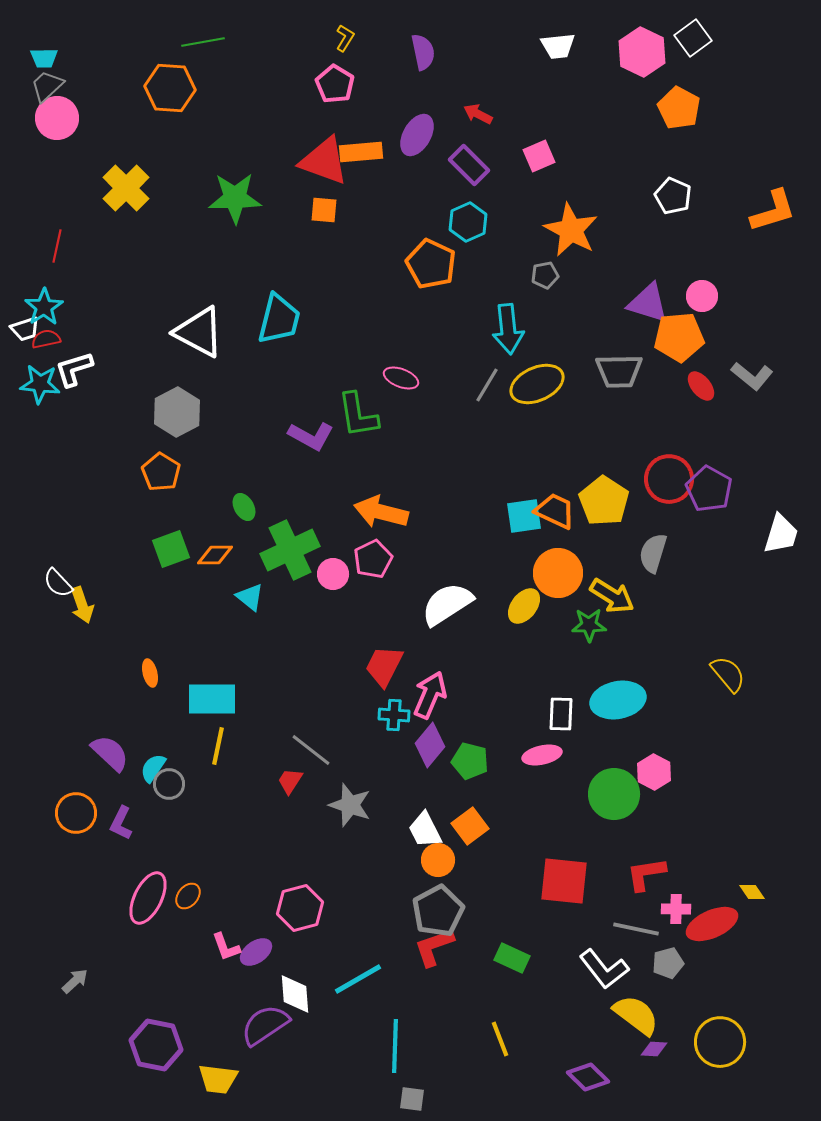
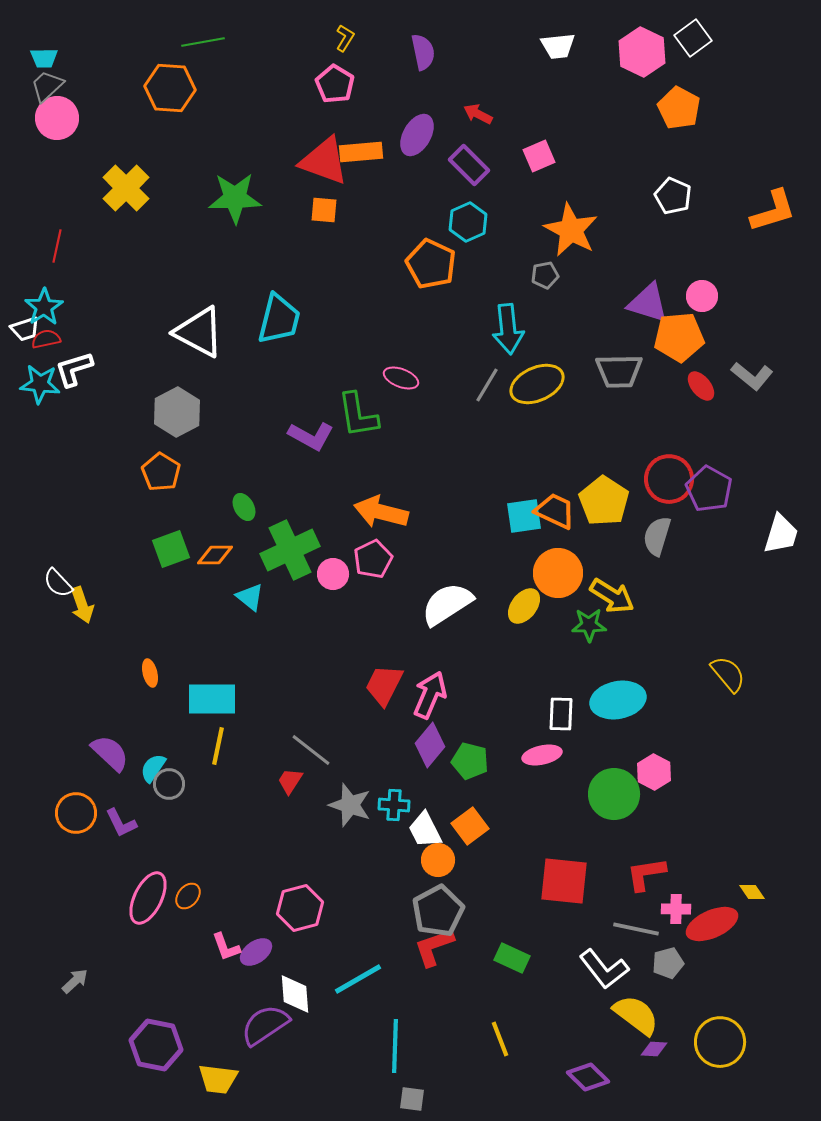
gray semicircle at (653, 553): moved 4 px right, 17 px up
red trapezoid at (384, 666): moved 19 px down
cyan cross at (394, 715): moved 90 px down
purple L-shape at (121, 823): rotated 52 degrees counterclockwise
